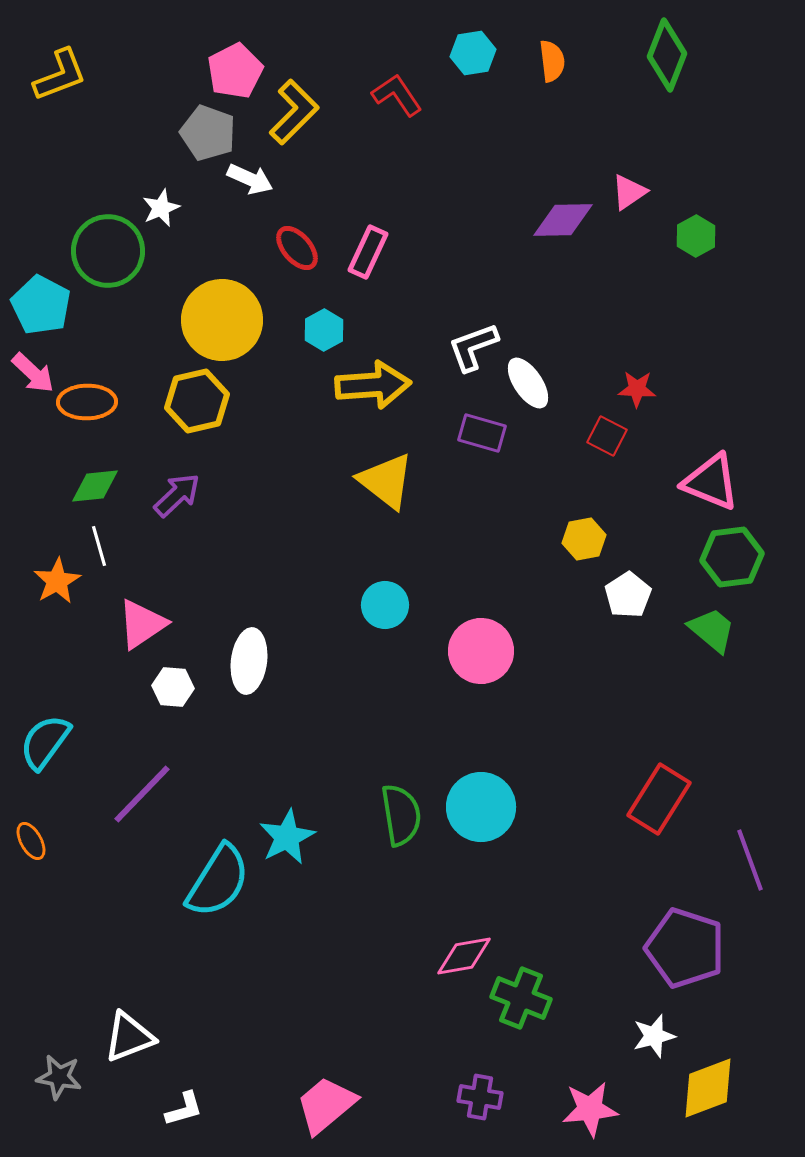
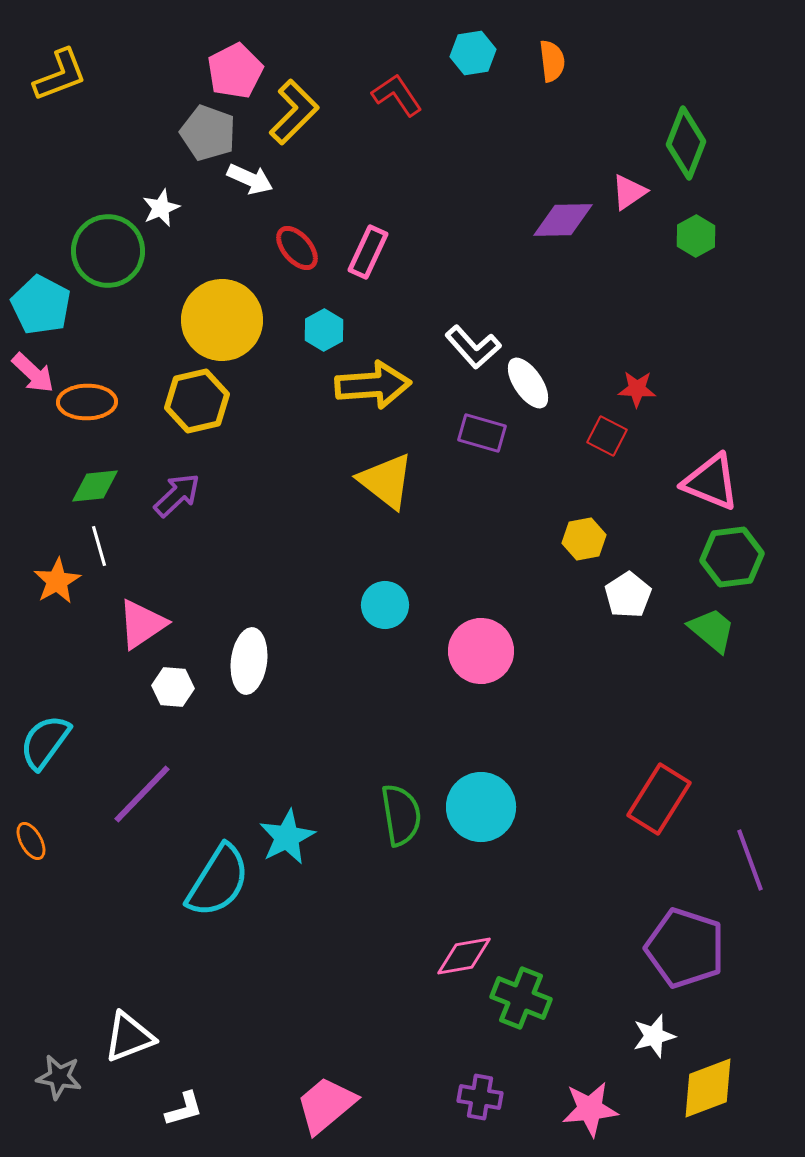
green diamond at (667, 55): moved 19 px right, 88 px down
white L-shape at (473, 347): rotated 112 degrees counterclockwise
